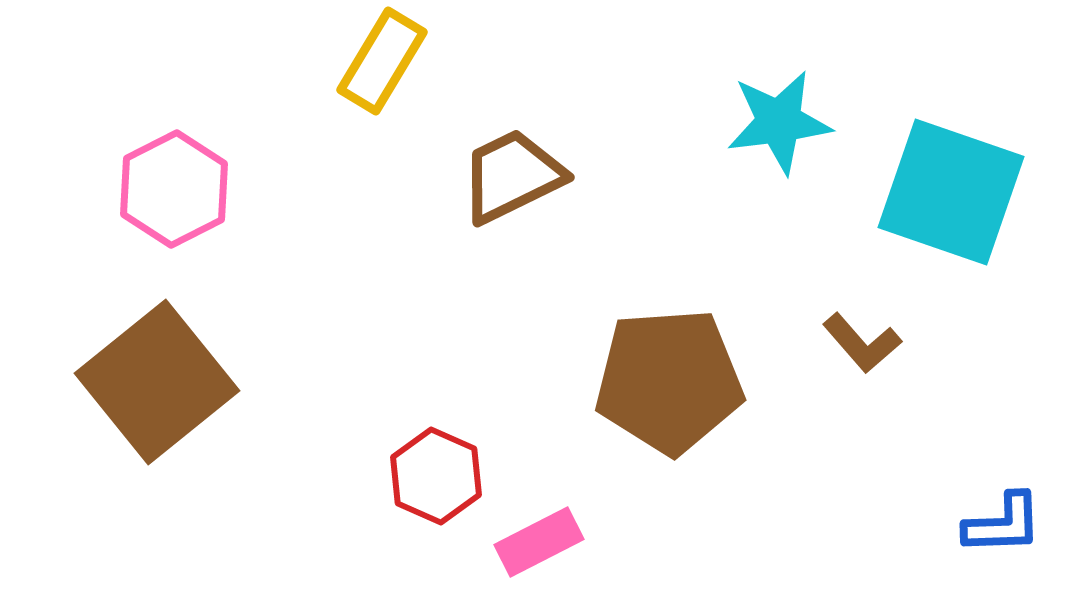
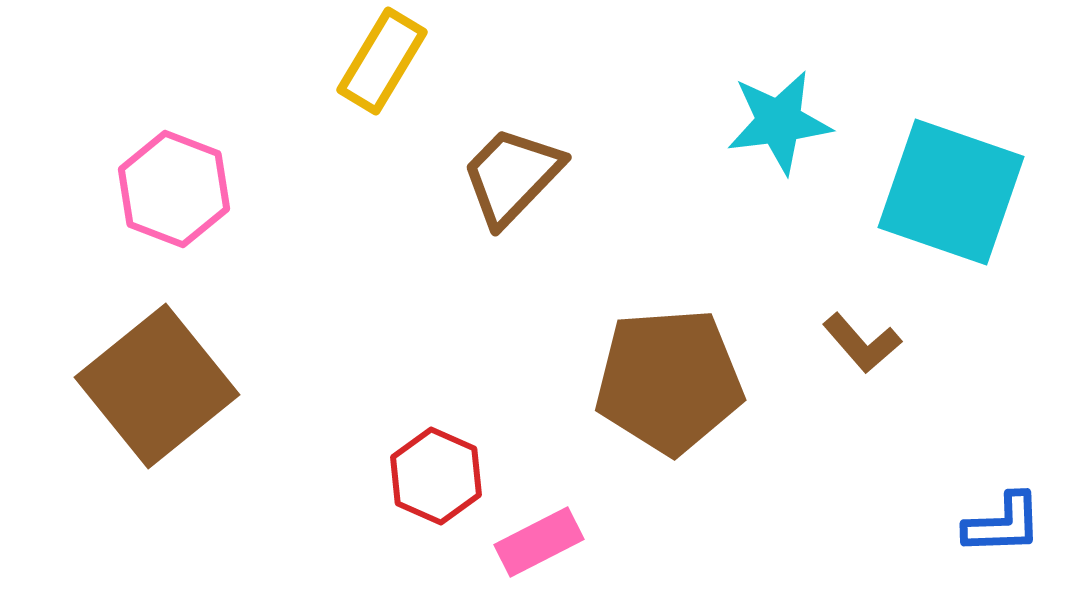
brown trapezoid: rotated 20 degrees counterclockwise
pink hexagon: rotated 12 degrees counterclockwise
brown square: moved 4 px down
